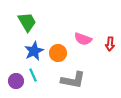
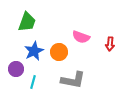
green trapezoid: rotated 50 degrees clockwise
pink semicircle: moved 2 px left, 2 px up
orange circle: moved 1 px right, 1 px up
cyan line: moved 7 px down; rotated 40 degrees clockwise
purple circle: moved 12 px up
